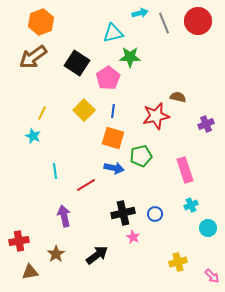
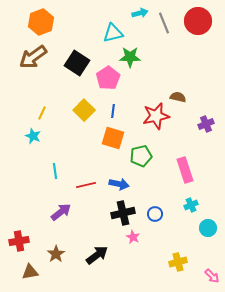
blue arrow: moved 5 px right, 16 px down
red line: rotated 18 degrees clockwise
purple arrow: moved 3 px left, 4 px up; rotated 65 degrees clockwise
